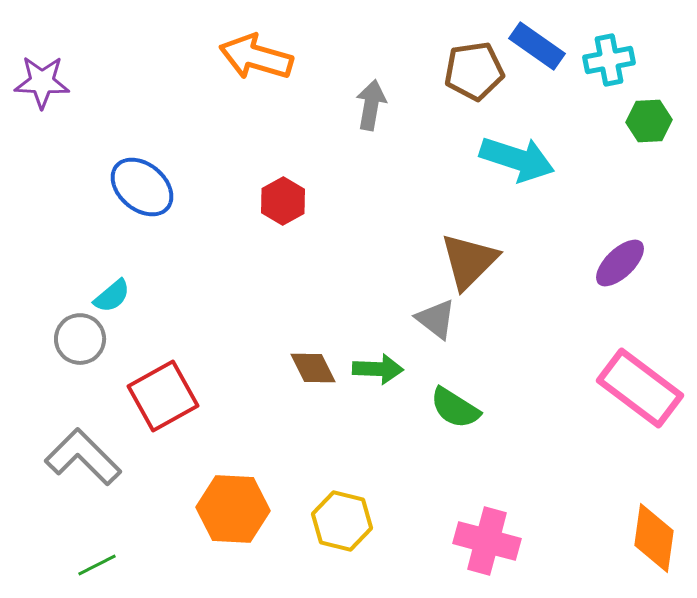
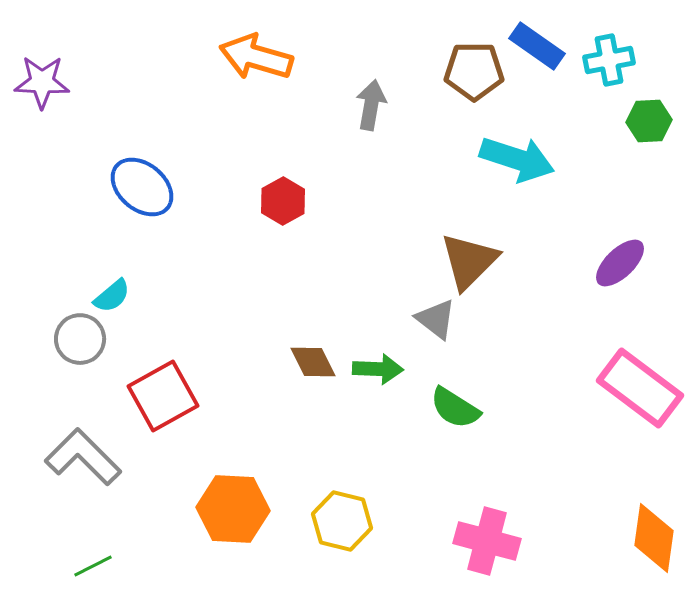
brown pentagon: rotated 8 degrees clockwise
brown diamond: moved 6 px up
green line: moved 4 px left, 1 px down
